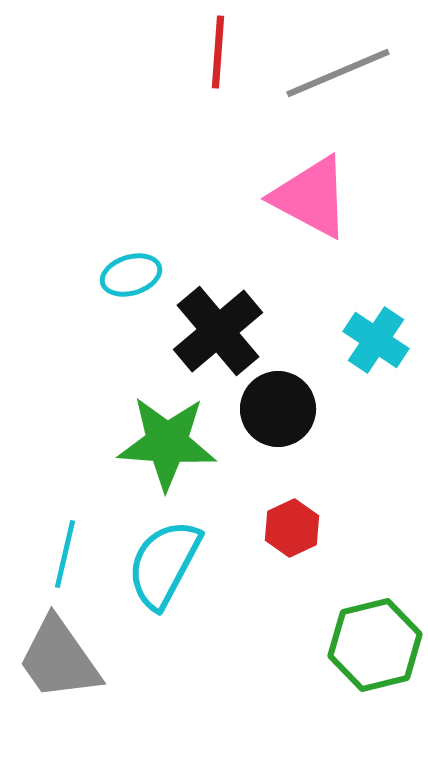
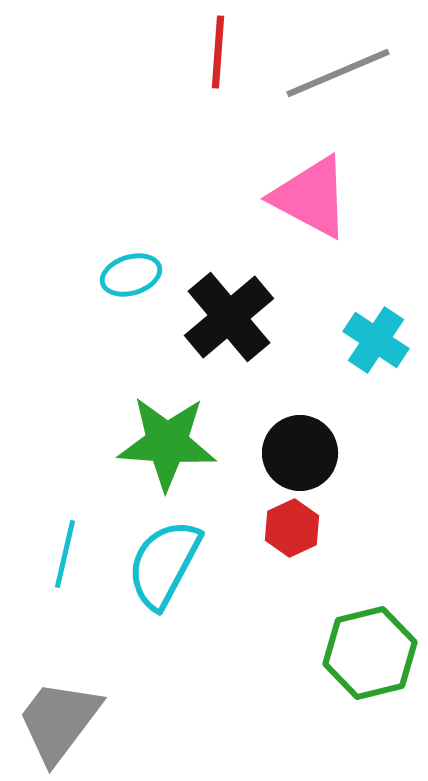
black cross: moved 11 px right, 14 px up
black circle: moved 22 px right, 44 px down
green hexagon: moved 5 px left, 8 px down
gray trapezoid: moved 62 px down; rotated 72 degrees clockwise
